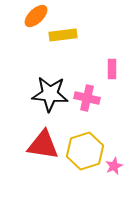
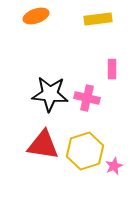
orange ellipse: rotated 25 degrees clockwise
yellow rectangle: moved 35 px right, 16 px up
